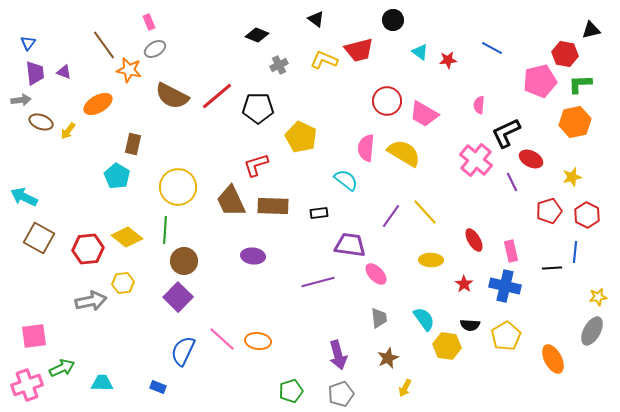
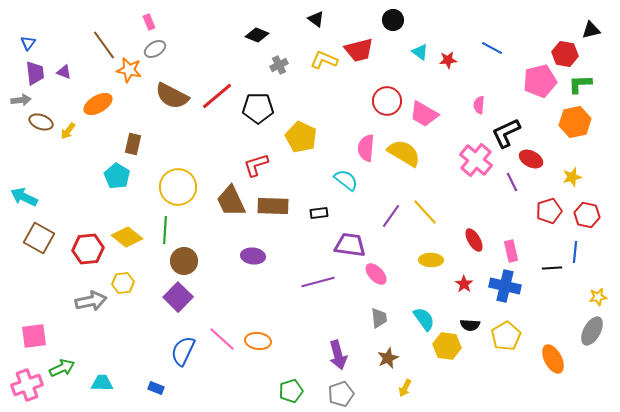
red hexagon at (587, 215): rotated 15 degrees counterclockwise
blue rectangle at (158, 387): moved 2 px left, 1 px down
